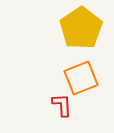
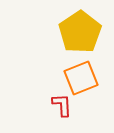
yellow pentagon: moved 1 px left, 4 px down
